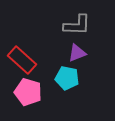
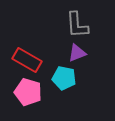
gray L-shape: rotated 84 degrees clockwise
red rectangle: moved 5 px right; rotated 12 degrees counterclockwise
cyan pentagon: moved 3 px left
